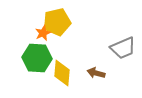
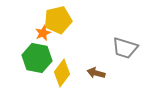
yellow pentagon: moved 1 px right, 2 px up
gray trapezoid: moved 2 px right; rotated 40 degrees clockwise
green hexagon: rotated 8 degrees clockwise
yellow diamond: rotated 32 degrees clockwise
